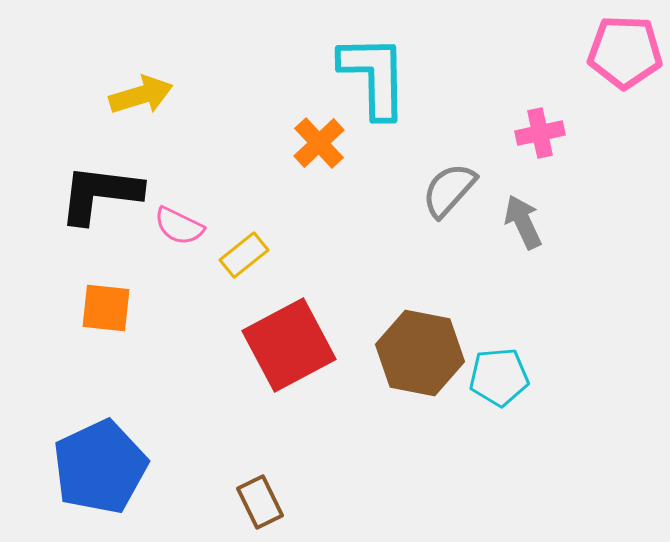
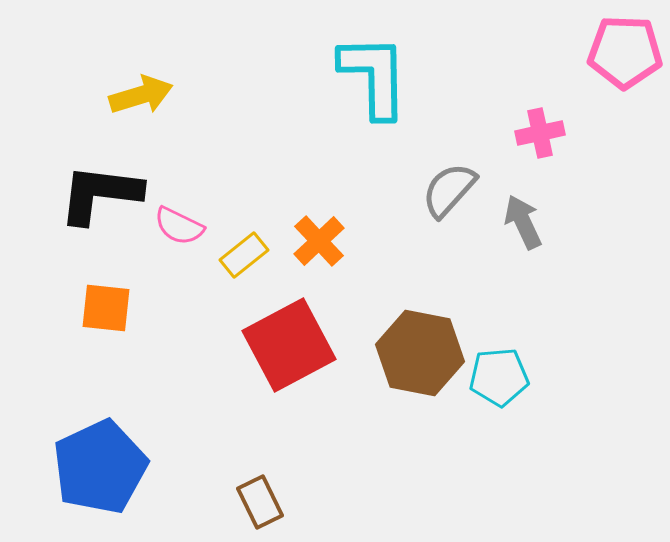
orange cross: moved 98 px down
